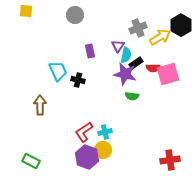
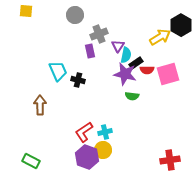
gray cross: moved 39 px left, 6 px down
red semicircle: moved 6 px left, 2 px down
